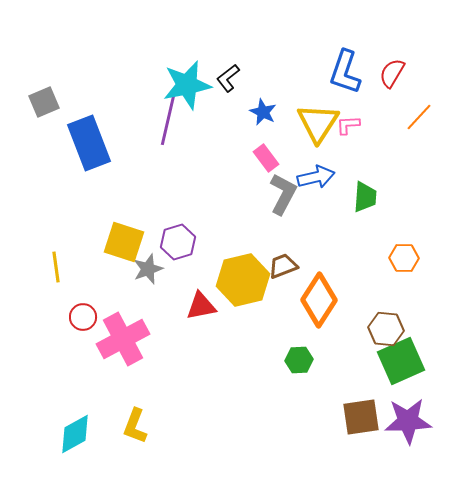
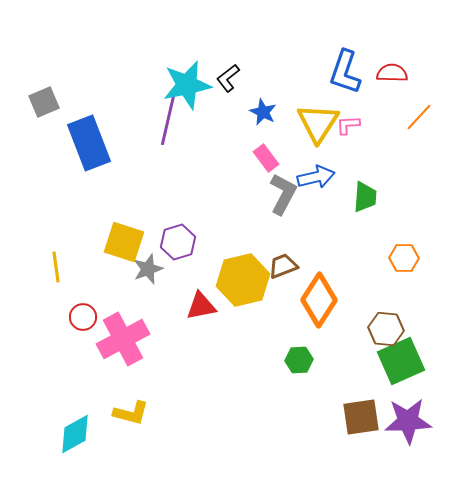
red semicircle: rotated 60 degrees clockwise
yellow L-shape: moved 4 px left, 13 px up; rotated 96 degrees counterclockwise
